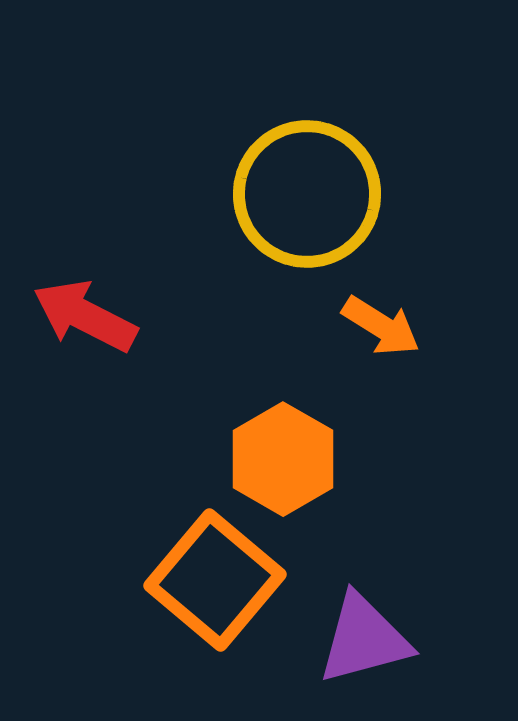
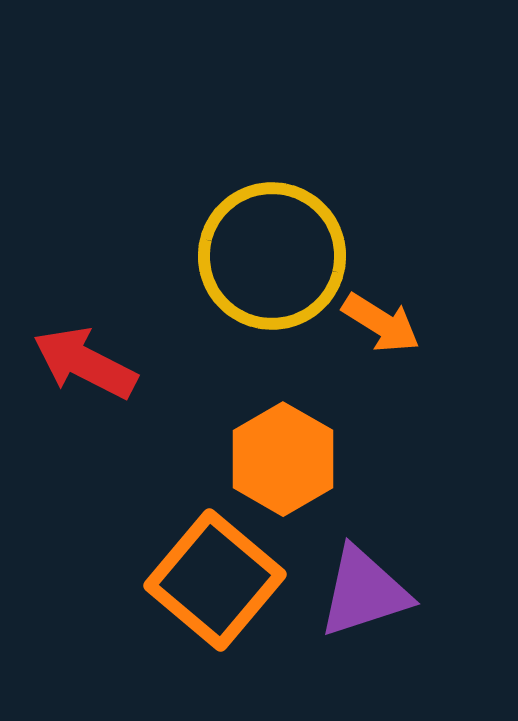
yellow circle: moved 35 px left, 62 px down
red arrow: moved 47 px down
orange arrow: moved 3 px up
purple triangle: moved 47 px up; rotated 3 degrees counterclockwise
